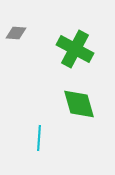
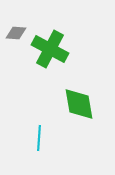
green cross: moved 25 px left
green diamond: rotated 6 degrees clockwise
